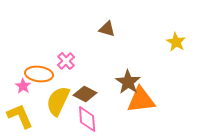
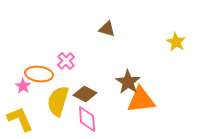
yellow semicircle: rotated 8 degrees counterclockwise
yellow L-shape: moved 3 px down
